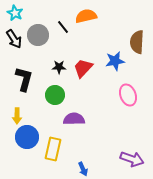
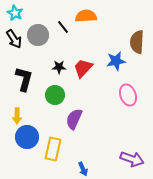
orange semicircle: rotated 10 degrees clockwise
blue star: moved 1 px right
purple semicircle: rotated 65 degrees counterclockwise
